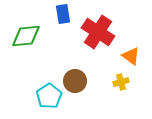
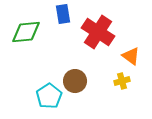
green diamond: moved 4 px up
yellow cross: moved 1 px right, 1 px up
